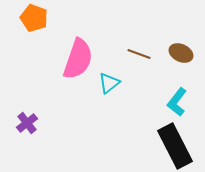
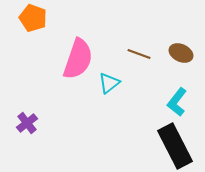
orange pentagon: moved 1 px left
